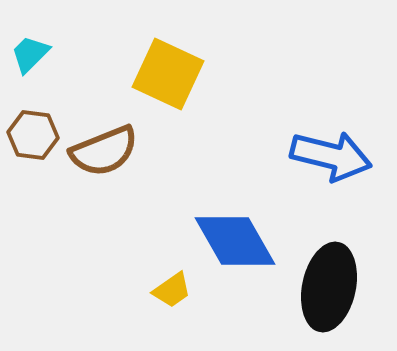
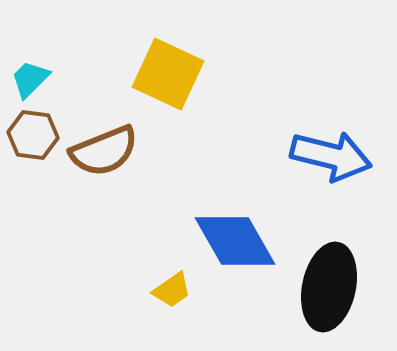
cyan trapezoid: moved 25 px down
